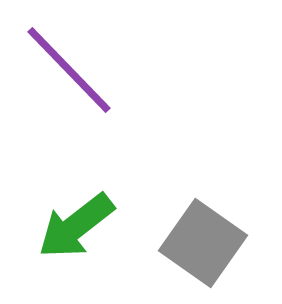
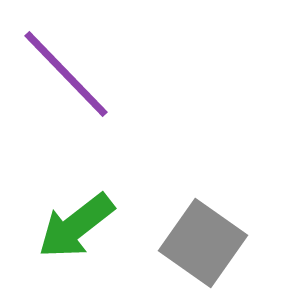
purple line: moved 3 px left, 4 px down
